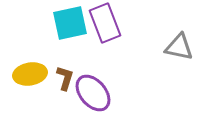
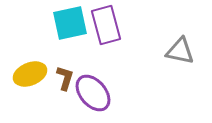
purple rectangle: moved 1 px right, 2 px down; rotated 6 degrees clockwise
gray triangle: moved 1 px right, 4 px down
yellow ellipse: rotated 12 degrees counterclockwise
